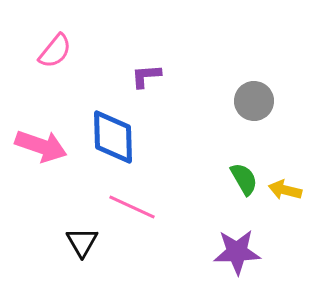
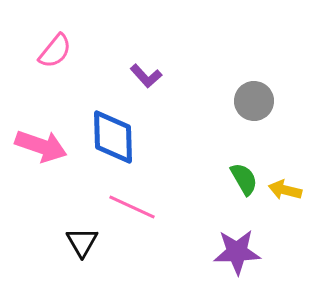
purple L-shape: rotated 128 degrees counterclockwise
